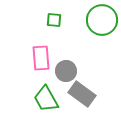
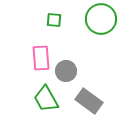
green circle: moved 1 px left, 1 px up
gray rectangle: moved 7 px right, 7 px down
